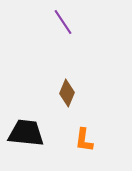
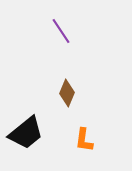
purple line: moved 2 px left, 9 px down
black trapezoid: rotated 135 degrees clockwise
